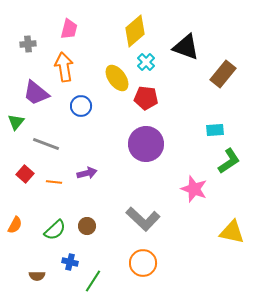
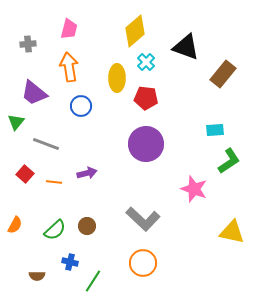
orange arrow: moved 5 px right
yellow ellipse: rotated 36 degrees clockwise
purple trapezoid: moved 2 px left
